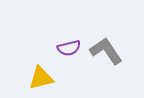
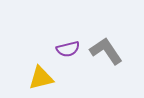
purple semicircle: moved 1 px left, 1 px down
